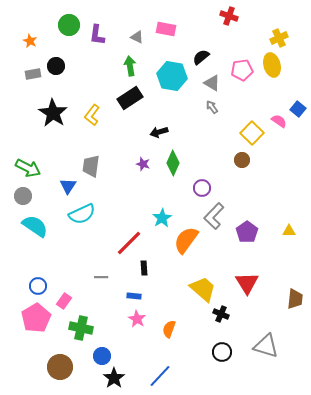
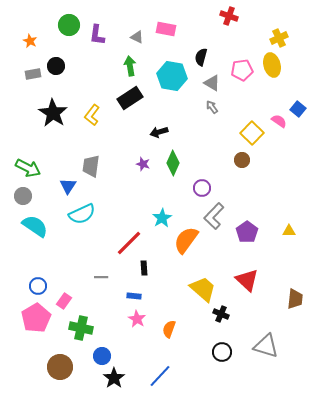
black semicircle at (201, 57): rotated 36 degrees counterclockwise
red triangle at (247, 283): moved 3 px up; rotated 15 degrees counterclockwise
